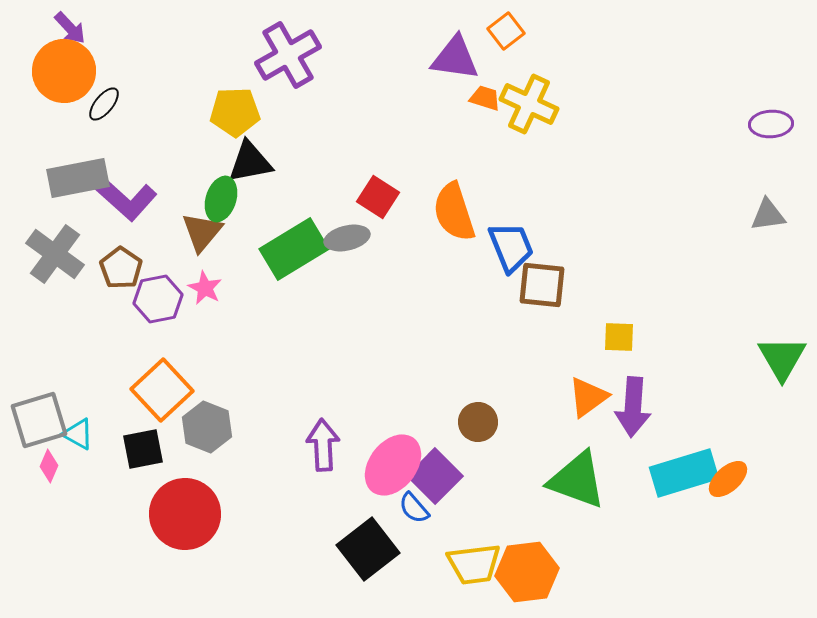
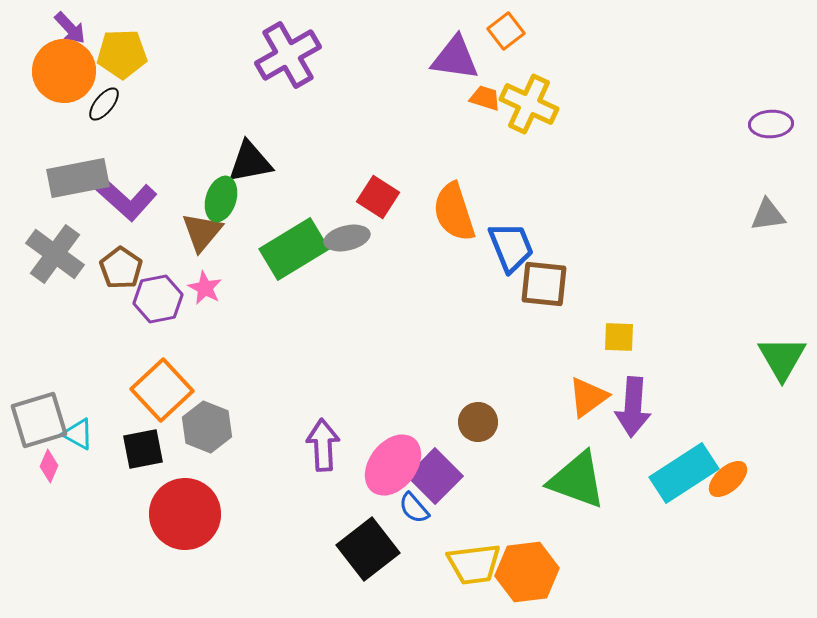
yellow pentagon at (235, 112): moved 113 px left, 58 px up
brown square at (542, 285): moved 2 px right, 1 px up
cyan rectangle at (684, 473): rotated 16 degrees counterclockwise
